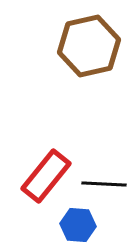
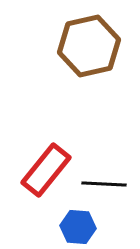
red rectangle: moved 6 px up
blue hexagon: moved 2 px down
